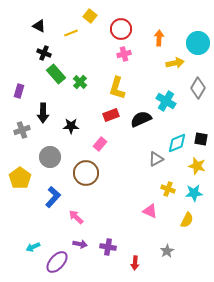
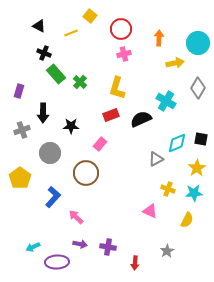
gray circle: moved 4 px up
yellow star: moved 2 px down; rotated 24 degrees clockwise
purple ellipse: rotated 45 degrees clockwise
